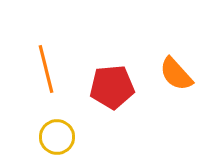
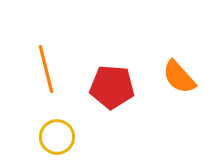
orange semicircle: moved 3 px right, 3 px down
red pentagon: rotated 9 degrees clockwise
